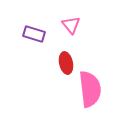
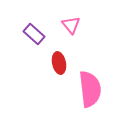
purple rectangle: rotated 25 degrees clockwise
red ellipse: moved 7 px left
